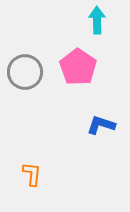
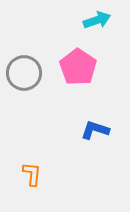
cyan arrow: rotated 72 degrees clockwise
gray circle: moved 1 px left, 1 px down
blue L-shape: moved 6 px left, 5 px down
